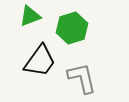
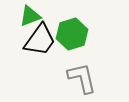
green hexagon: moved 6 px down
black trapezoid: moved 21 px up
